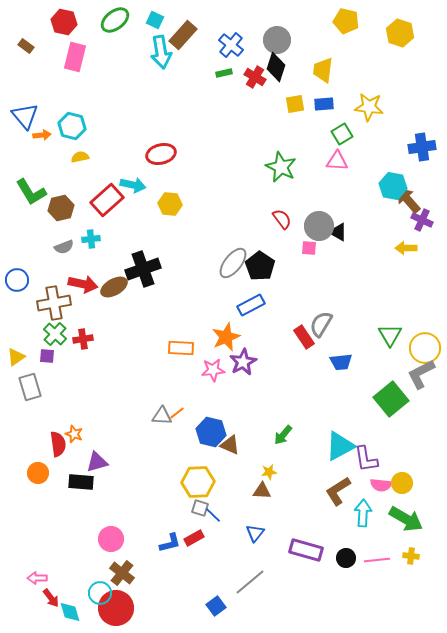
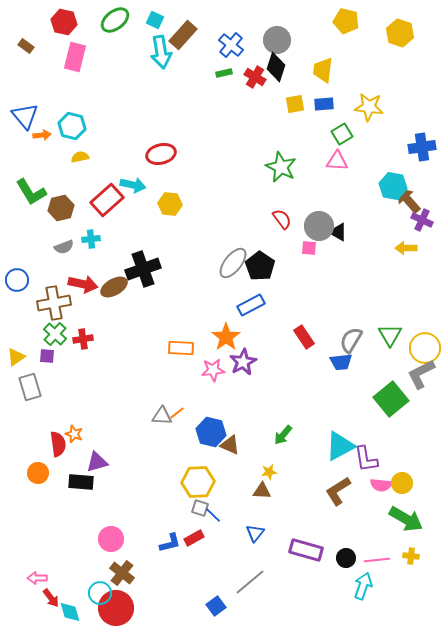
gray semicircle at (321, 324): moved 30 px right, 16 px down
orange star at (226, 337): rotated 12 degrees counterclockwise
cyan arrow at (363, 513): moved 73 px down; rotated 16 degrees clockwise
